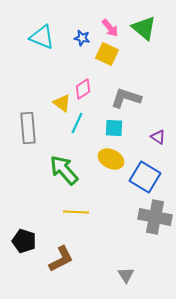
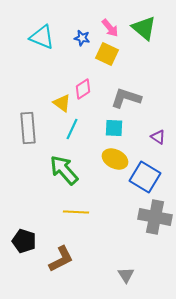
cyan line: moved 5 px left, 6 px down
yellow ellipse: moved 4 px right
